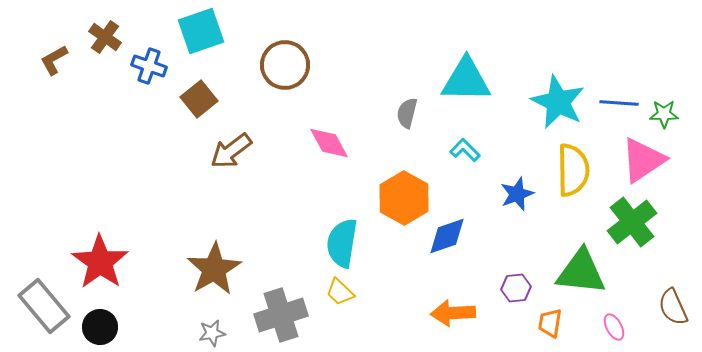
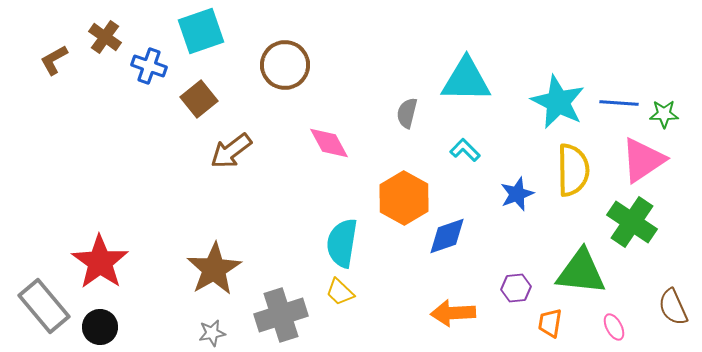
green cross: rotated 18 degrees counterclockwise
